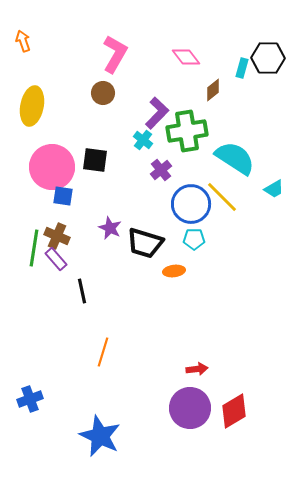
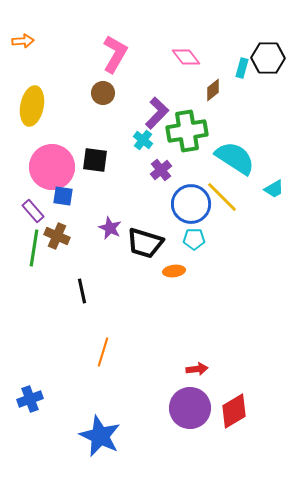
orange arrow: rotated 105 degrees clockwise
purple rectangle: moved 23 px left, 48 px up
